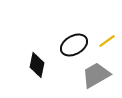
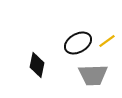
black ellipse: moved 4 px right, 2 px up
gray trapezoid: moved 3 px left; rotated 152 degrees counterclockwise
